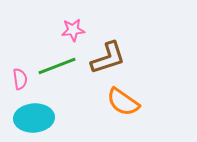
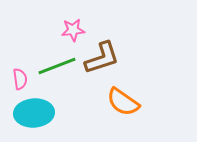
brown L-shape: moved 6 px left
cyan ellipse: moved 5 px up
